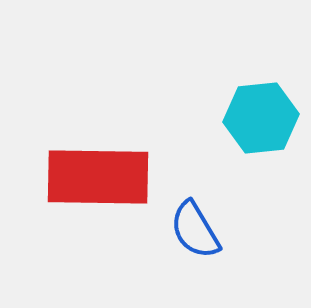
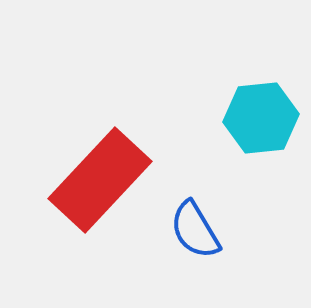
red rectangle: moved 2 px right, 3 px down; rotated 48 degrees counterclockwise
